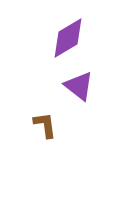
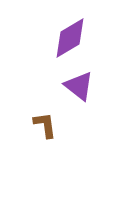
purple diamond: moved 2 px right
